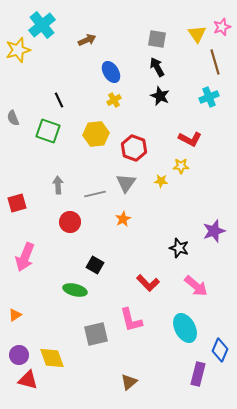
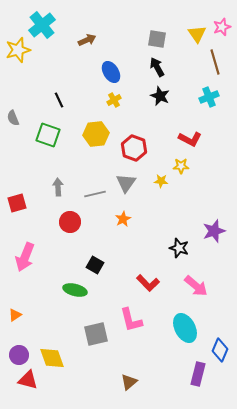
green square at (48, 131): moved 4 px down
gray arrow at (58, 185): moved 2 px down
